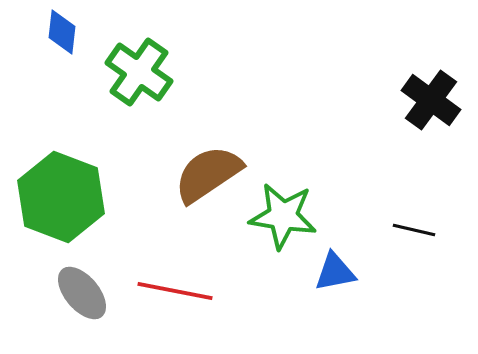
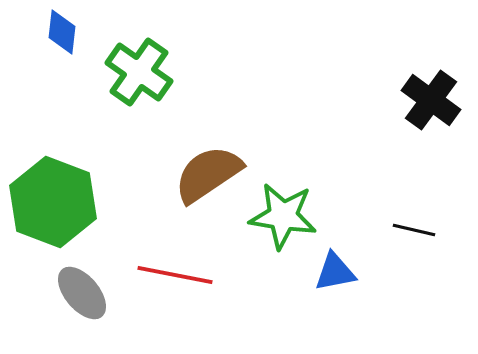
green hexagon: moved 8 px left, 5 px down
red line: moved 16 px up
